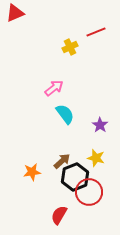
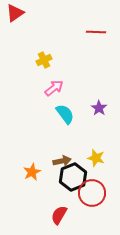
red triangle: rotated 12 degrees counterclockwise
red line: rotated 24 degrees clockwise
yellow cross: moved 26 px left, 13 px down
purple star: moved 1 px left, 17 px up
brown arrow: rotated 30 degrees clockwise
orange star: rotated 18 degrees counterclockwise
black hexagon: moved 2 px left
red circle: moved 3 px right, 1 px down
